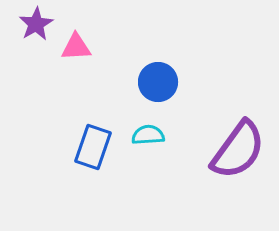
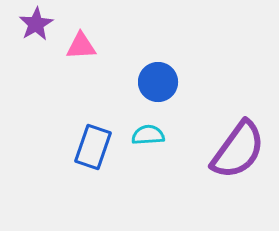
pink triangle: moved 5 px right, 1 px up
